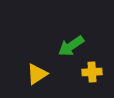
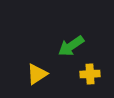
yellow cross: moved 2 px left, 2 px down
